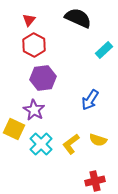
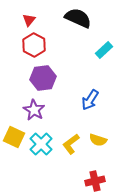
yellow square: moved 8 px down
